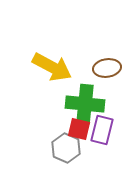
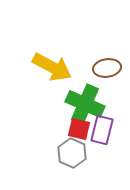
green cross: rotated 18 degrees clockwise
gray hexagon: moved 6 px right, 5 px down
